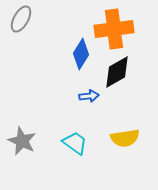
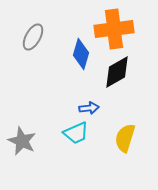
gray ellipse: moved 12 px right, 18 px down
blue diamond: rotated 16 degrees counterclockwise
blue arrow: moved 12 px down
yellow semicircle: rotated 116 degrees clockwise
cyan trapezoid: moved 1 px right, 10 px up; rotated 120 degrees clockwise
